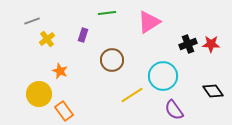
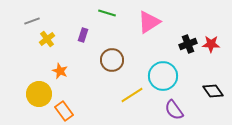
green line: rotated 24 degrees clockwise
